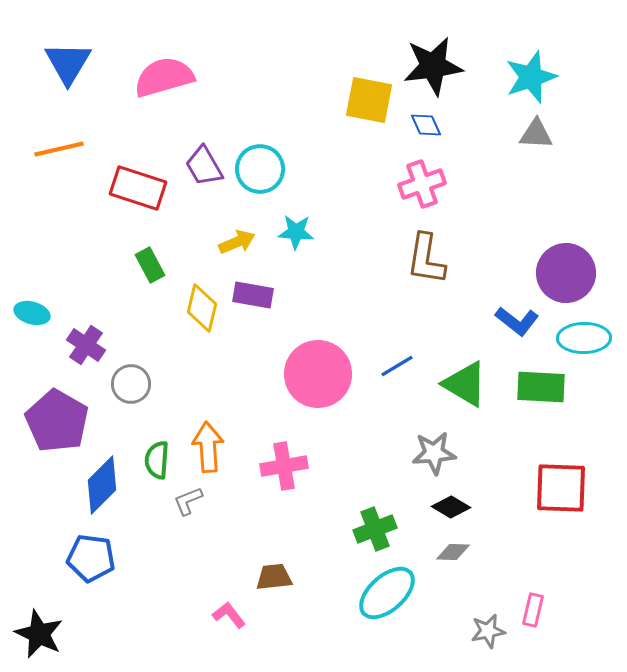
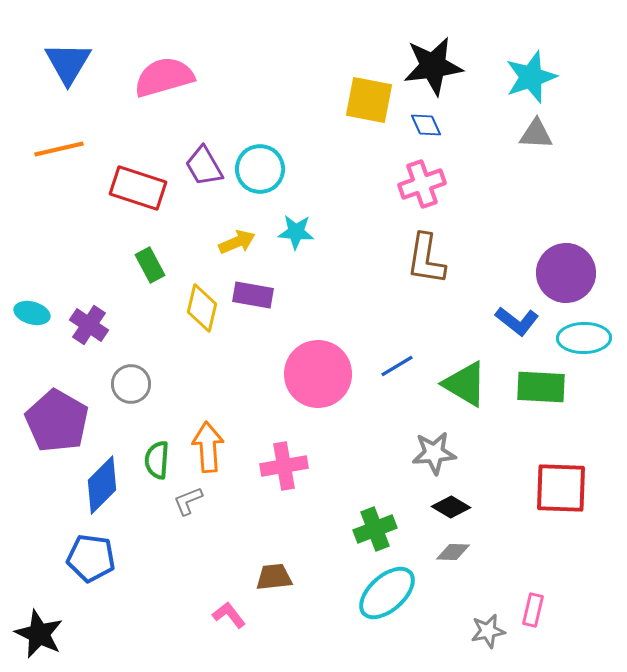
purple cross at (86, 345): moved 3 px right, 20 px up
